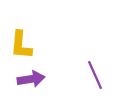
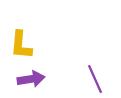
purple line: moved 4 px down
